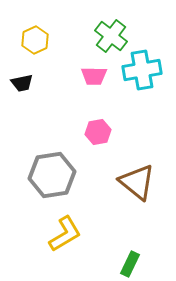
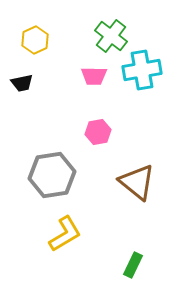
green rectangle: moved 3 px right, 1 px down
